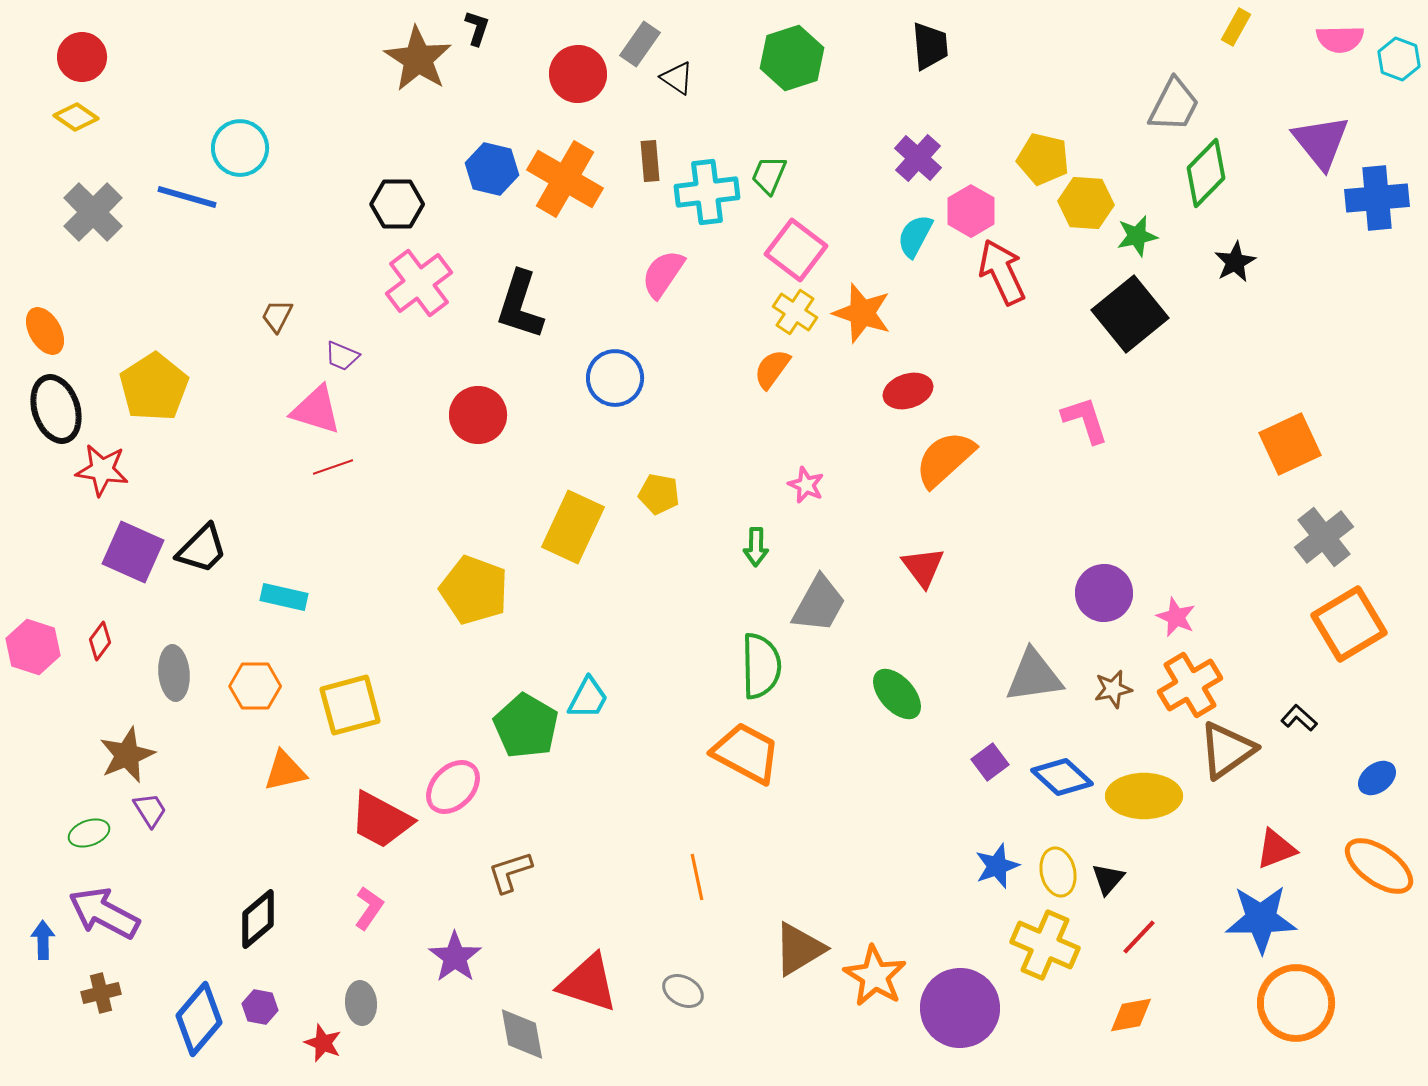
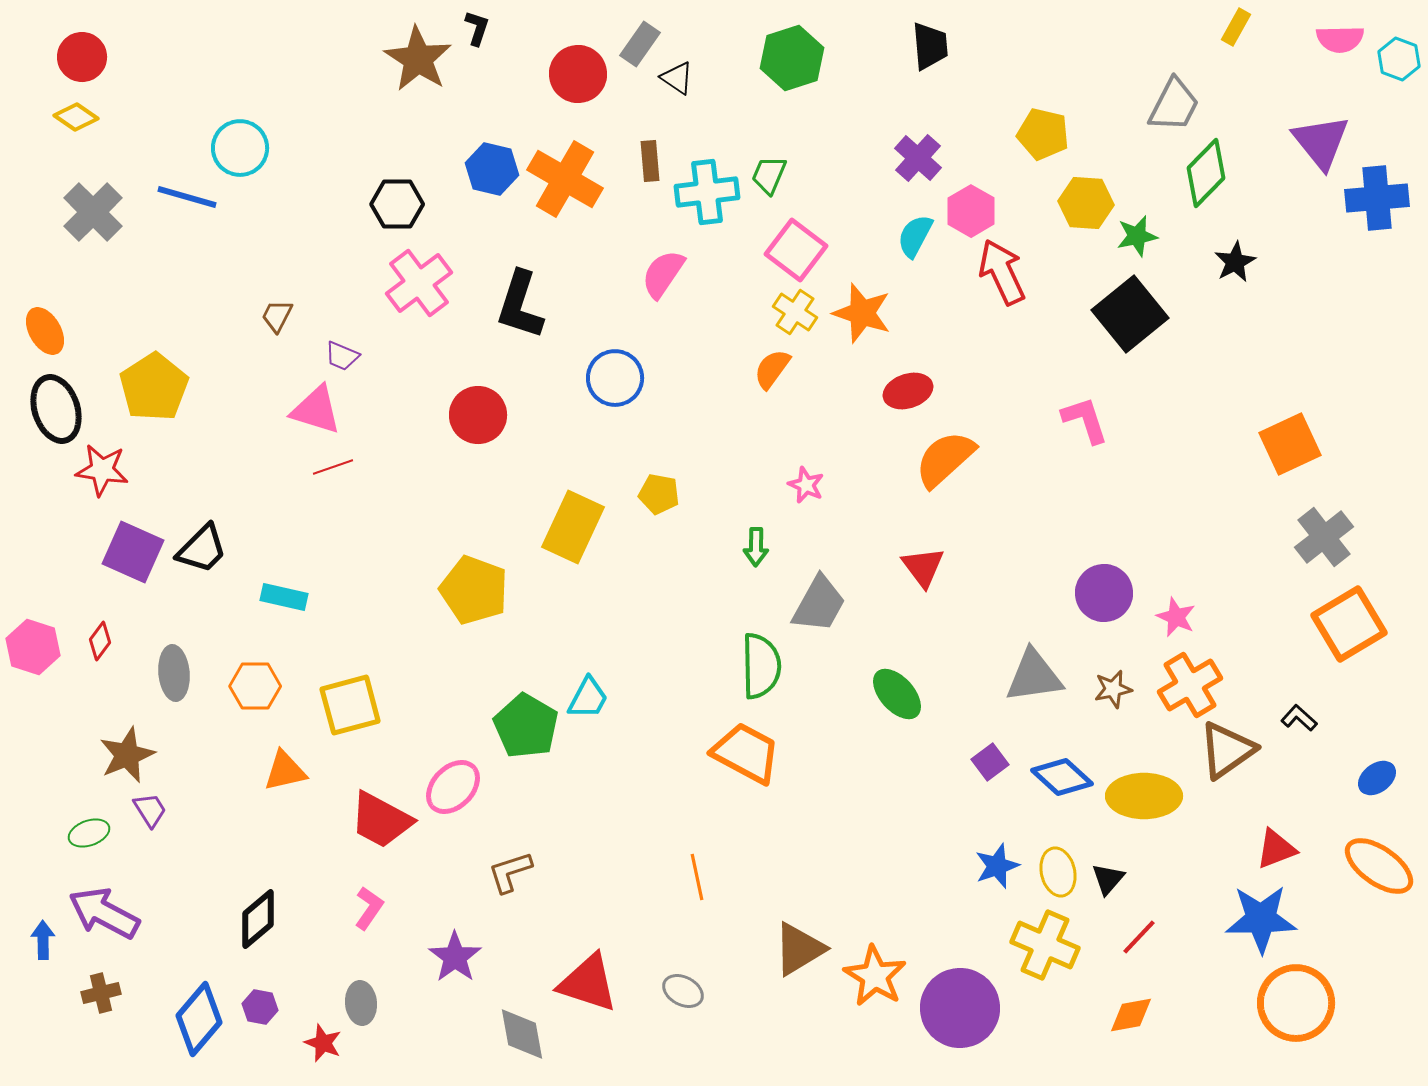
yellow pentagon at (1043, 159): moved 25 px up
